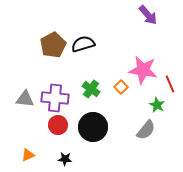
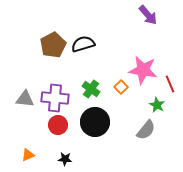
black circle: moved 2 px right, 5 px up
